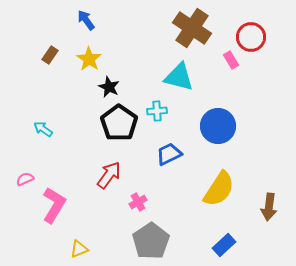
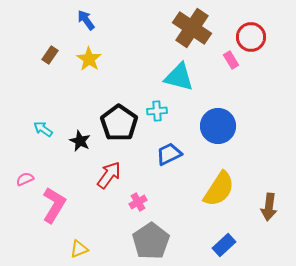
black star: moved 29 px left, 54 px down
